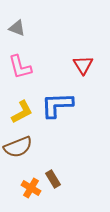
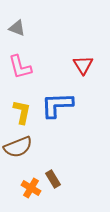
yellow L-shape: rotated 50 degrees counterclockwise
